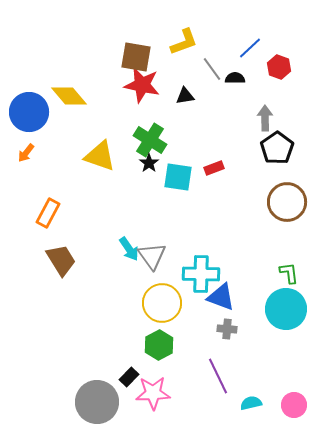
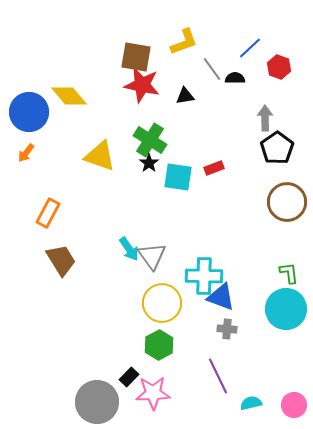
cyan cross: moved 3 px right, 2 px down
